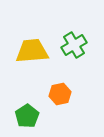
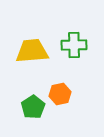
green cross: rotated 30 degrees clockwise
green pentagon: moved 6 px right, 9 px up
